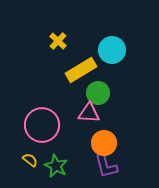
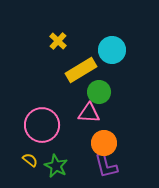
green circle: moved 1 px right, 1 px up
